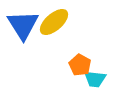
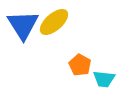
cyan trapezoid: moved 9 px right
